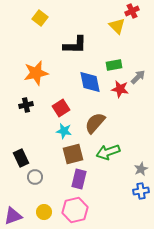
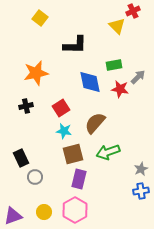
red cross: moved 1 px right
black cross: moved 1 px down
pink hexagon: rotated 15 degrees counterclockwise
